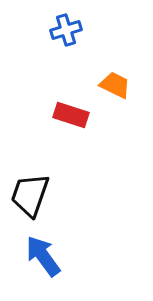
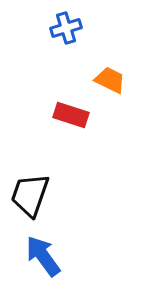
blue cross: moved 2 px up
orange trapezoid: moved 5 px left, 5 px up
